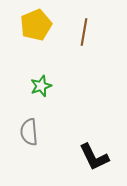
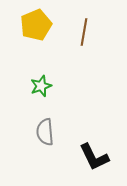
gray semicircle: moved 16 px right
